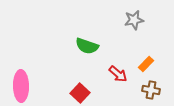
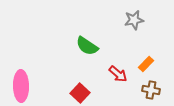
green semicircle: rotated 15 degrees clockwise
